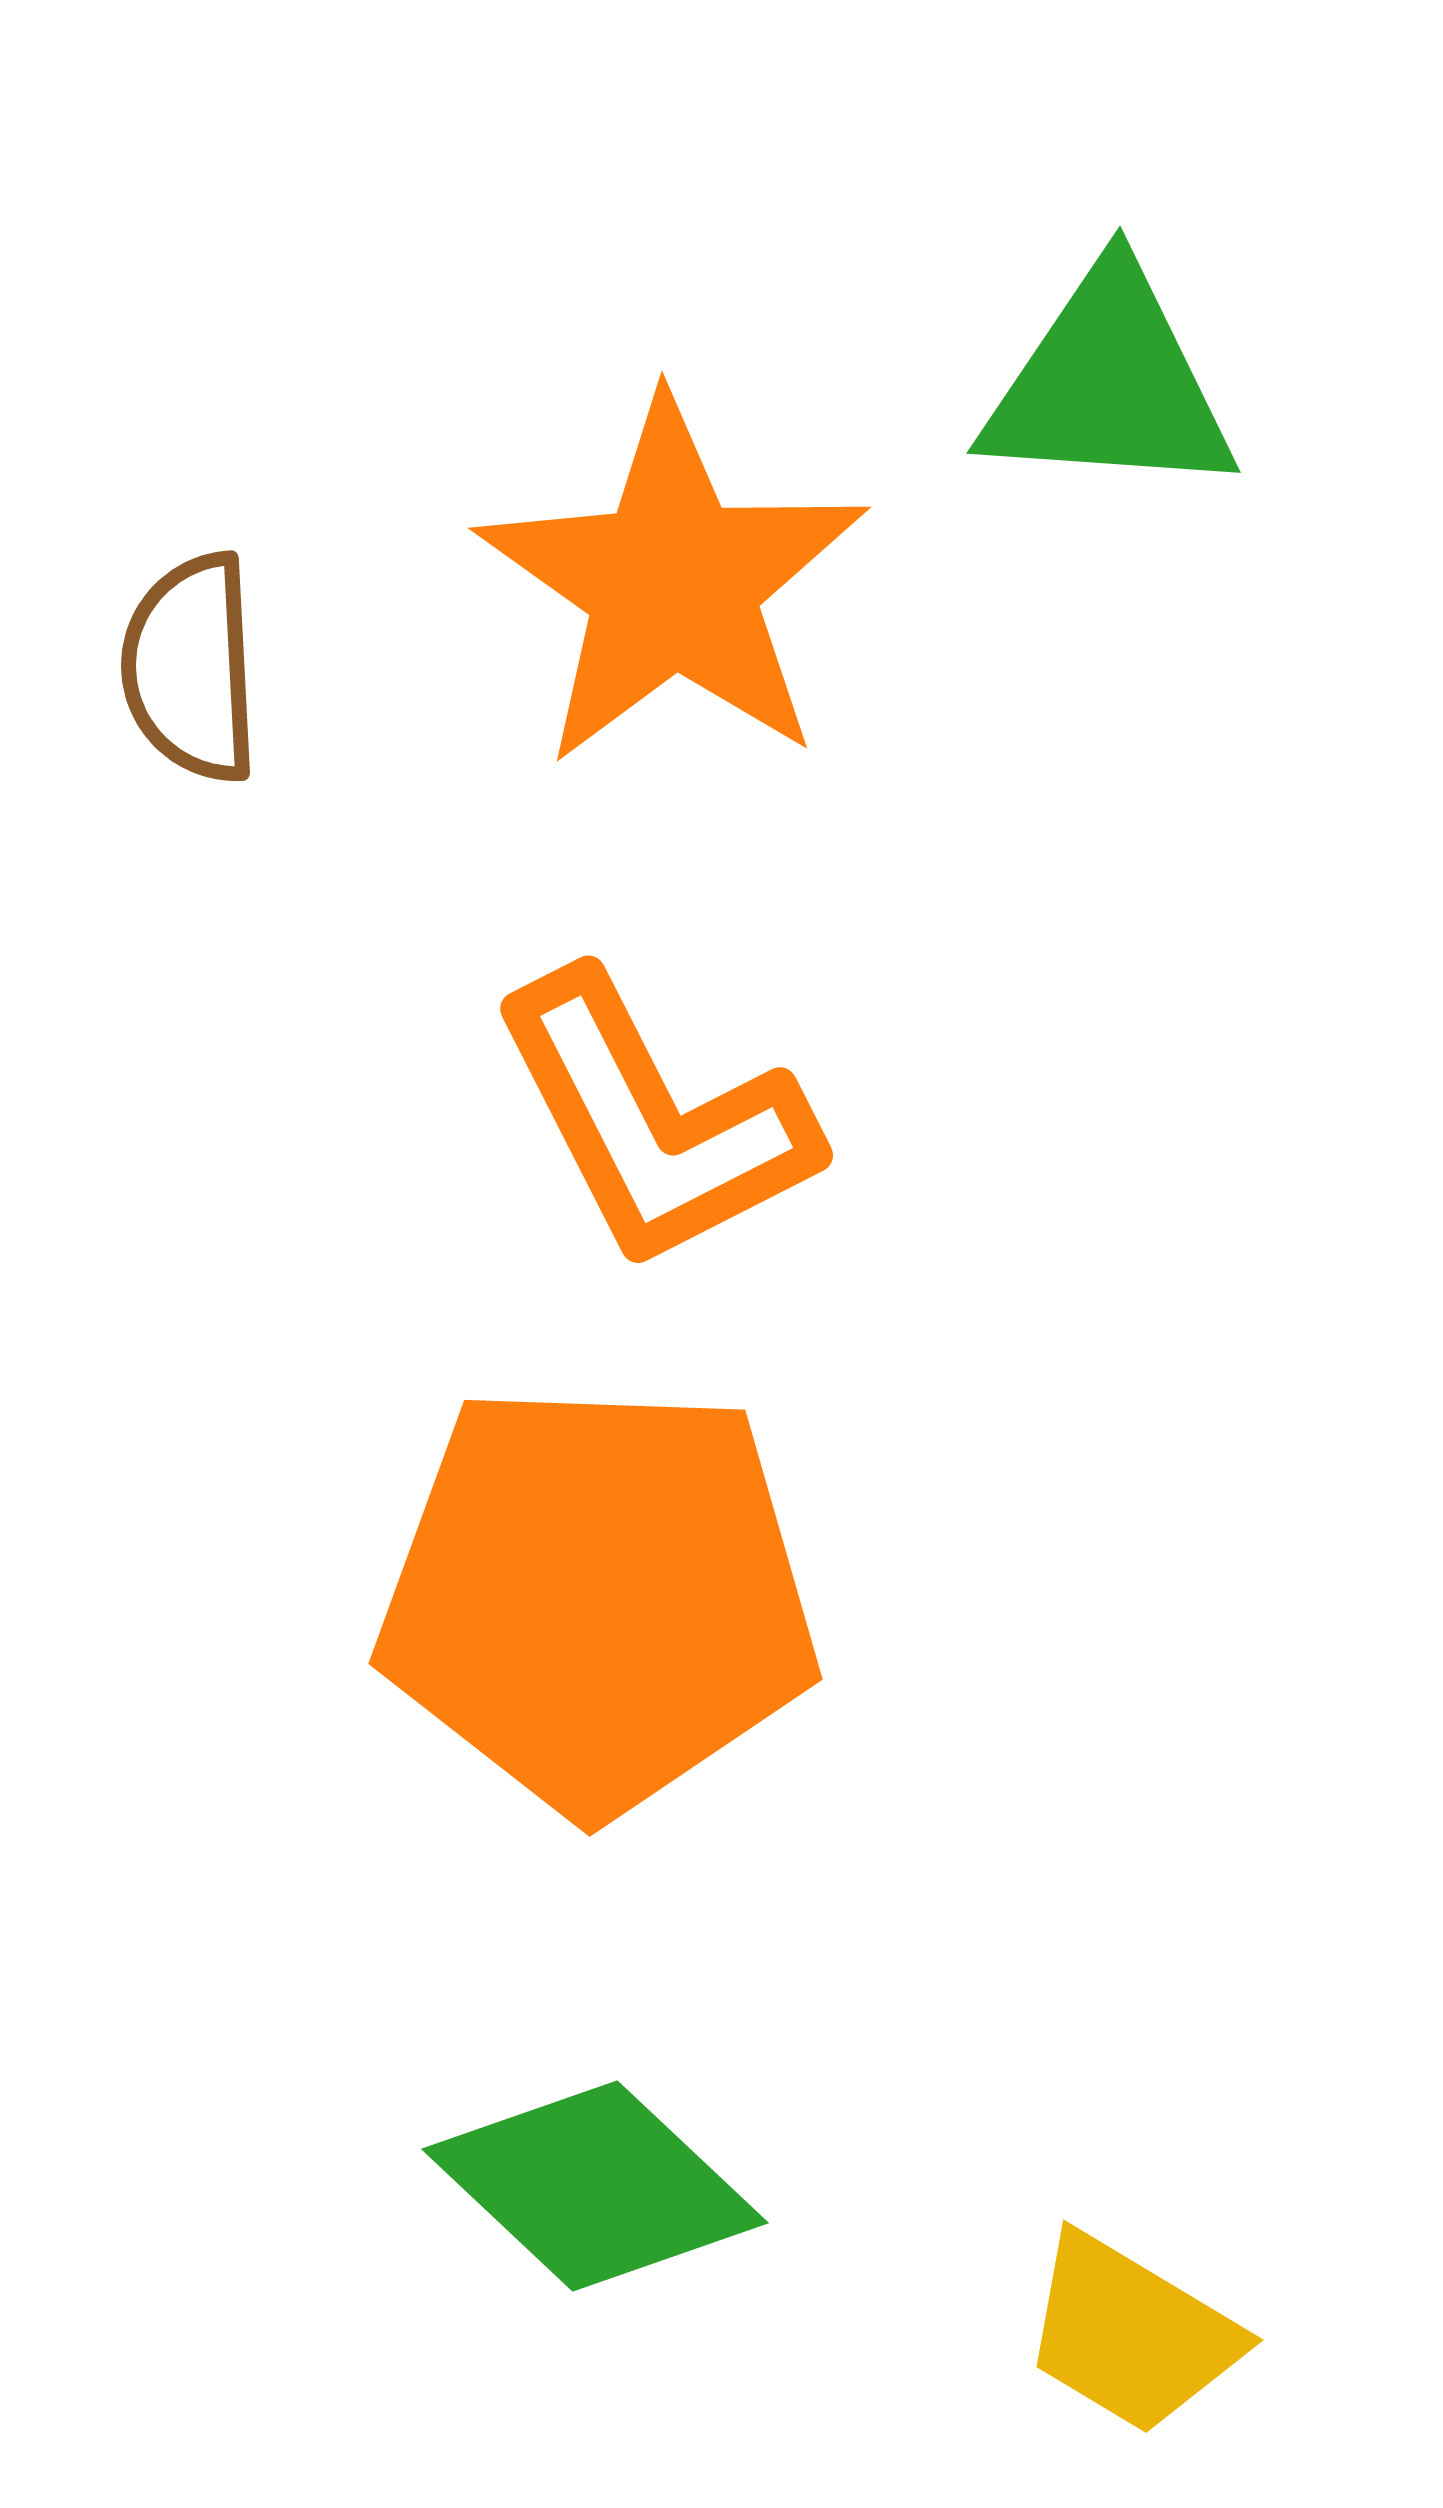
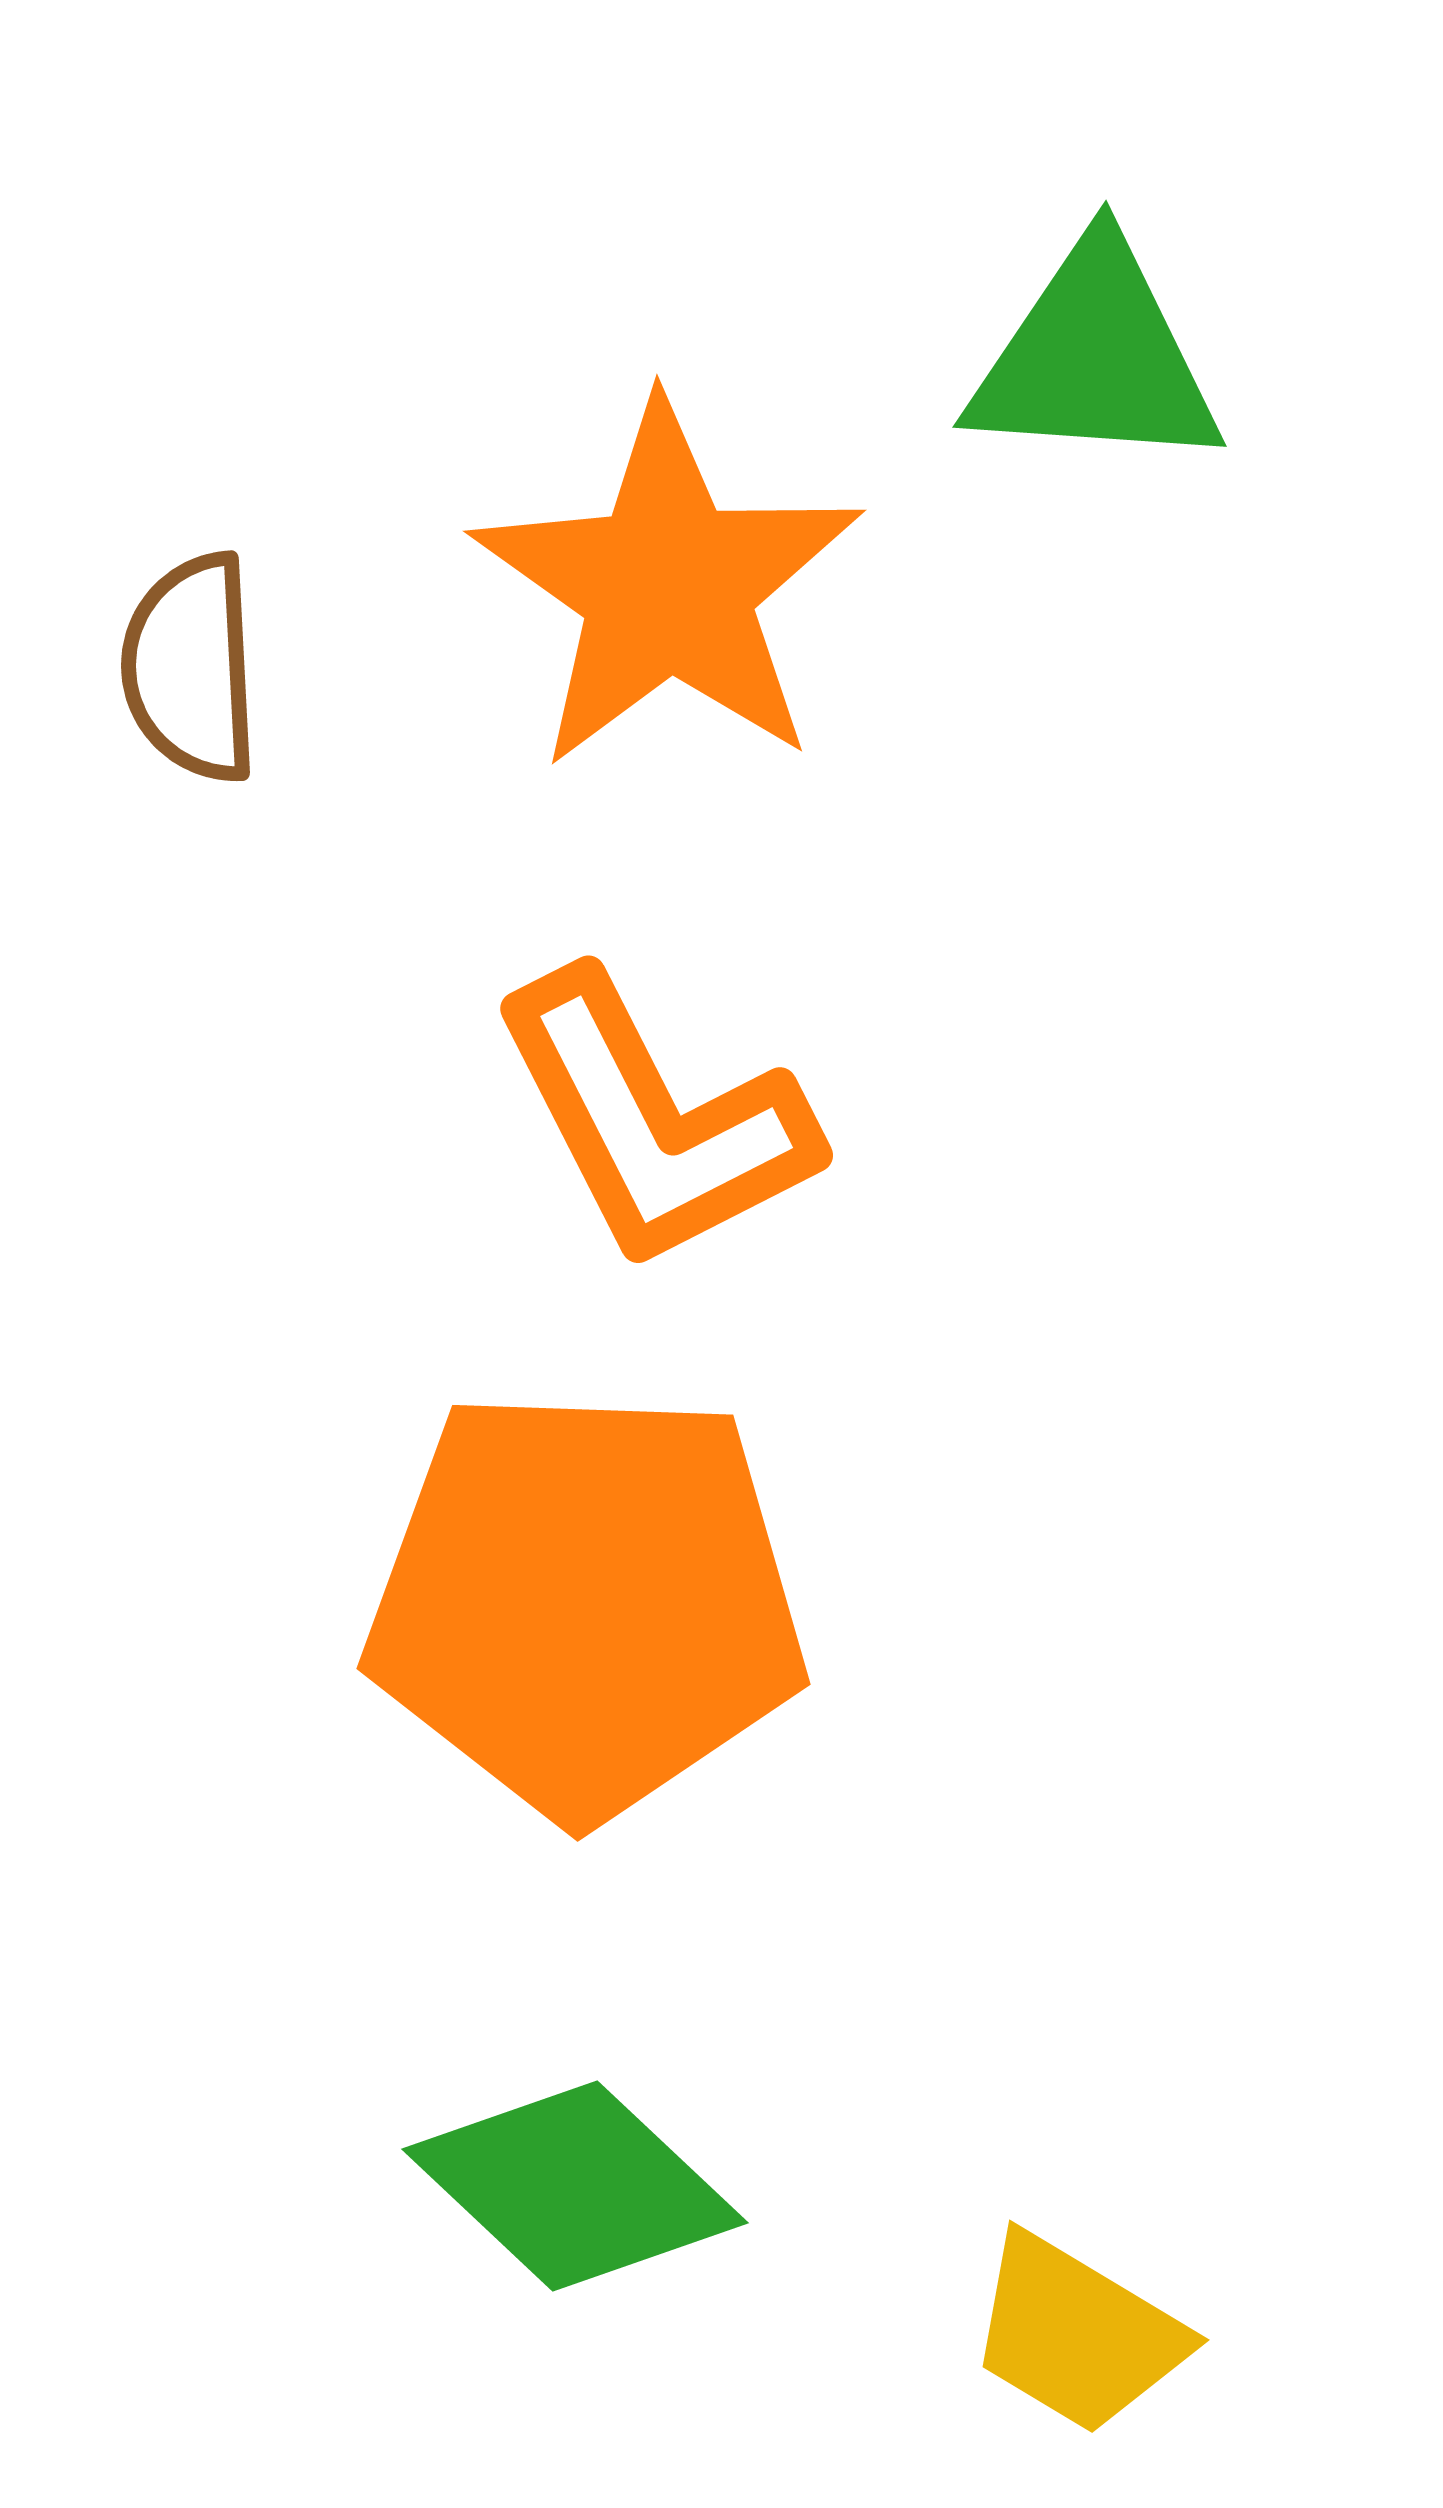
green triangle: moved 14 px left, 26 px up
orange star: moved 5 px left, 3 px down
orange pentagon: moved 12 px left, 5 px down
green diamond: moved 20 px left
yellow trapezoid: moved 54 px left
